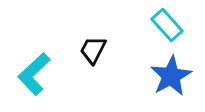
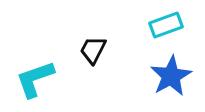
cyan rectangle: moved 1 px left; rotated 68 degrees counterclockwise
cyan L-shape: moved 1 px right, 5 px down; rotated 24 degrees clockwise
